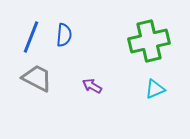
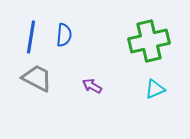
blue line: rotated 12 degrees counterclockwise
